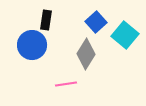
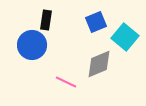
blue square: rotated 20 degrees clockwise
cyan square: moved 2 px down
gray diamond: moved 13 px right, 10 px down; rotated 36 degrees clockwise
pink line: moved 2 px up; rotated 35 degrees clockwise
